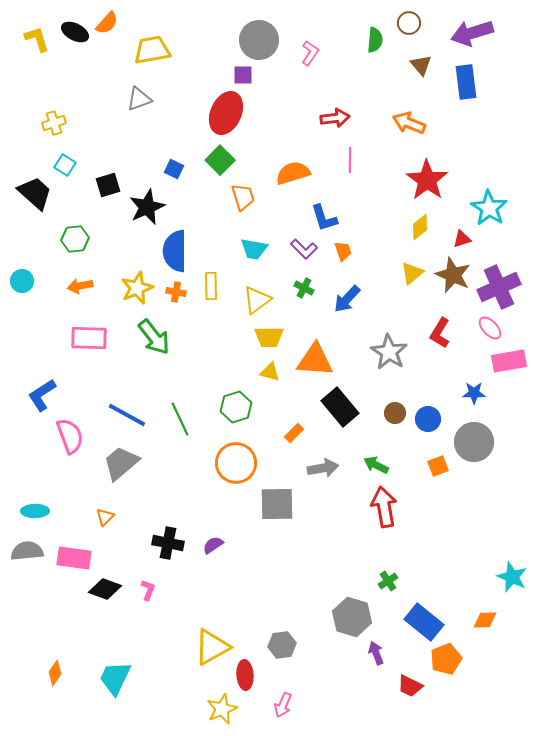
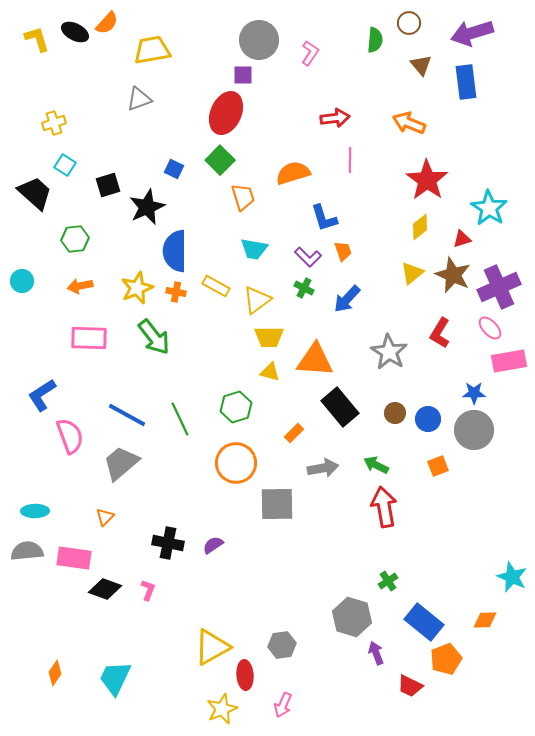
purple L-shape at (304, 249): moved 4 px right, 8 px down
yellow rectangle at (211, 286): moved 5 px right; rotated 60 degrees counterclockwise
gray circle at (474, 442): moved 12 px up
